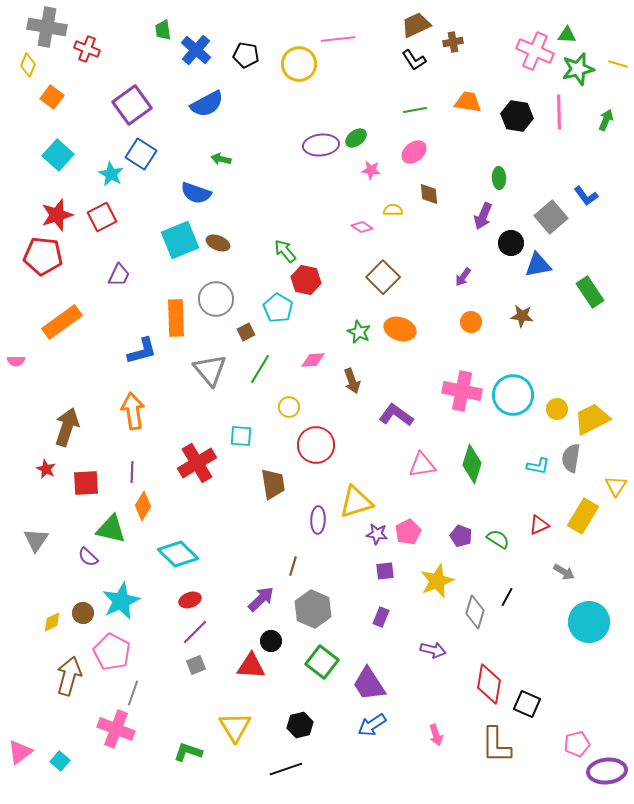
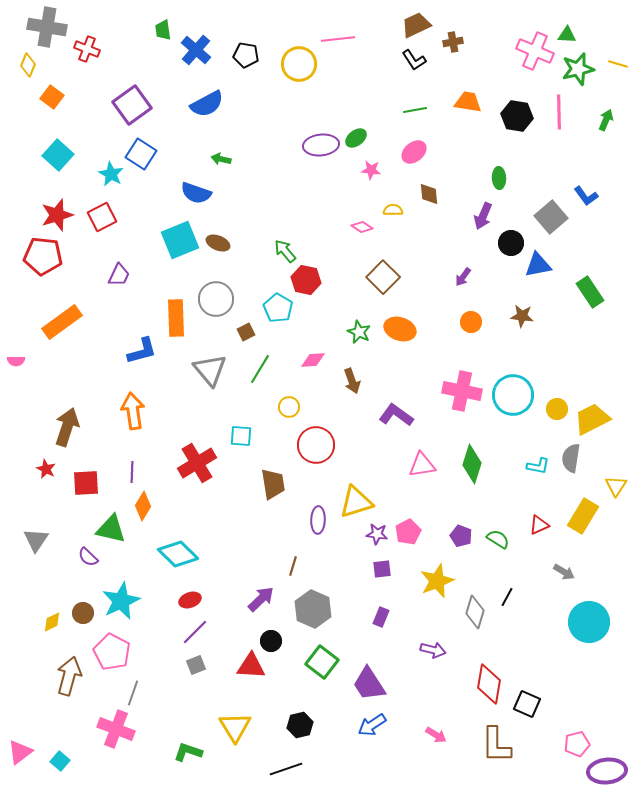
purple square at (385, 571): moved 3 px left, 2 px up
pink arrow at (436, 735): rotated 40 degrees counterclockwise
